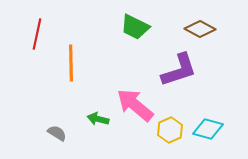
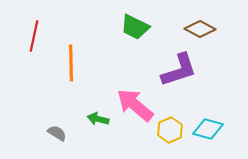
red line: moved 3 px left, 2 px down
